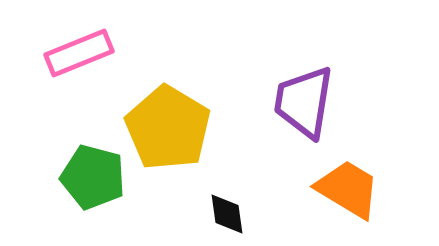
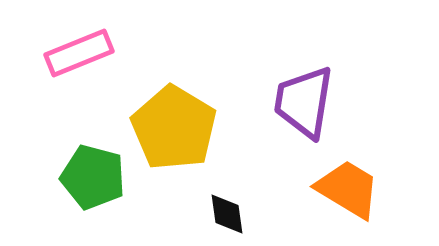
yellow pentagon: moved 6 px right
